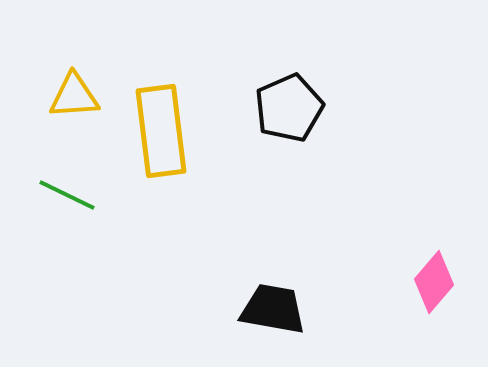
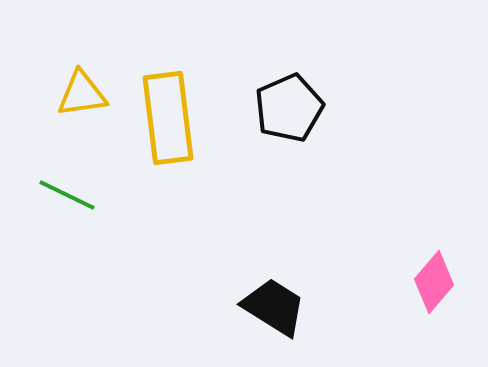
yellow triangle: moved 8 px right, 2 px up; rotated 4 degrees counterclockwise
yellow rectangle: moved 7 px right, 13 px up
black trapezoid: moved 1 px right, 2 px up; rotated 22 degrees clockwise
